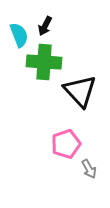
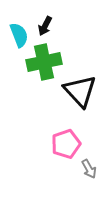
green cross: rotated 16 degrees counterclockwise
